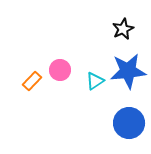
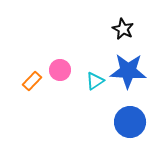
black star: rotated 20 degrees counterclockwise
blue star: rotated 9 degrees clockwise
blue circle: moved 1 px right, 1 px up
